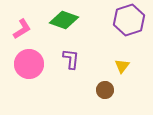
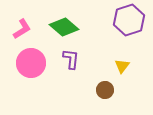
green diamond: moved 7 px down; rotated 20 degrees clockwise
pink circle: moved 2 px right, 1 px up
